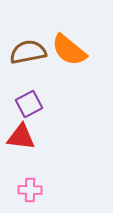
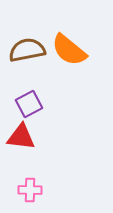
brown semicircle: moved 1 px left, 2 px up
